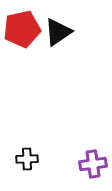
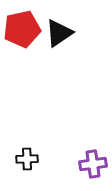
black triangle: moved 1 px right, 1 px down
